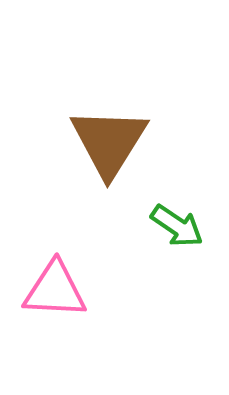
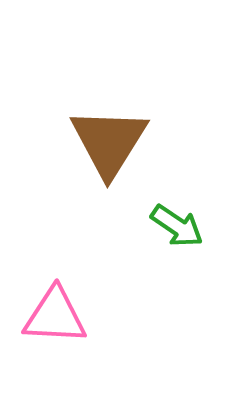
pink triangle: moved 26 px down
